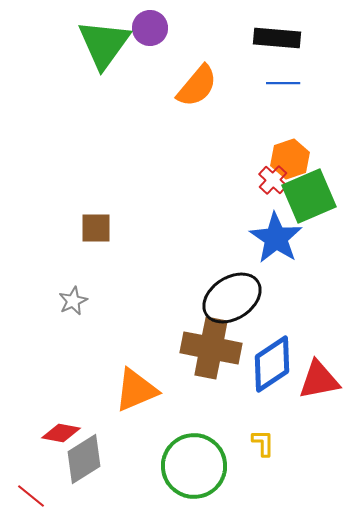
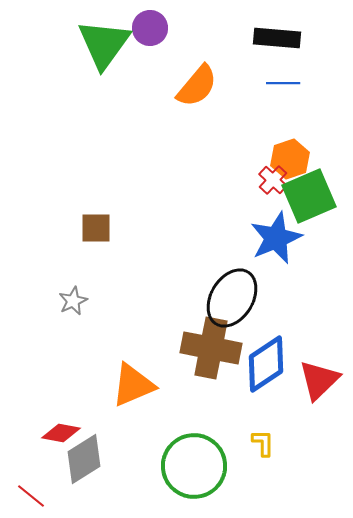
blue star: rotated 16 degrees clockwise
black ellipse: rotated 26 degrees counterclockwise
blue diamond: moved 6 px left
red triangle: rotated 33 degrees counterclockwise
orange triangle: moved 3 px left, 5 px up
